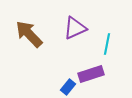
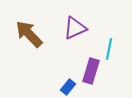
cyan line: moved 2 px right, 5 px down
purple rectangle: moved 3 px up; rotated 55 degrees counterclockwise
